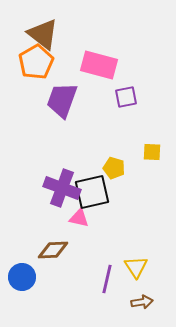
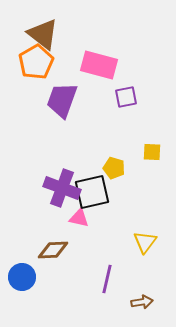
yellow triangle: moved 9 px right, 25 px up; rotated 10 degrees clockwise
